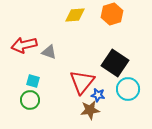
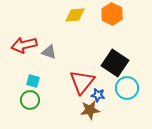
orange hexagon: rotated 15 degrees counterclockwise
cyan circle: moved 1 px left, 1 px up
